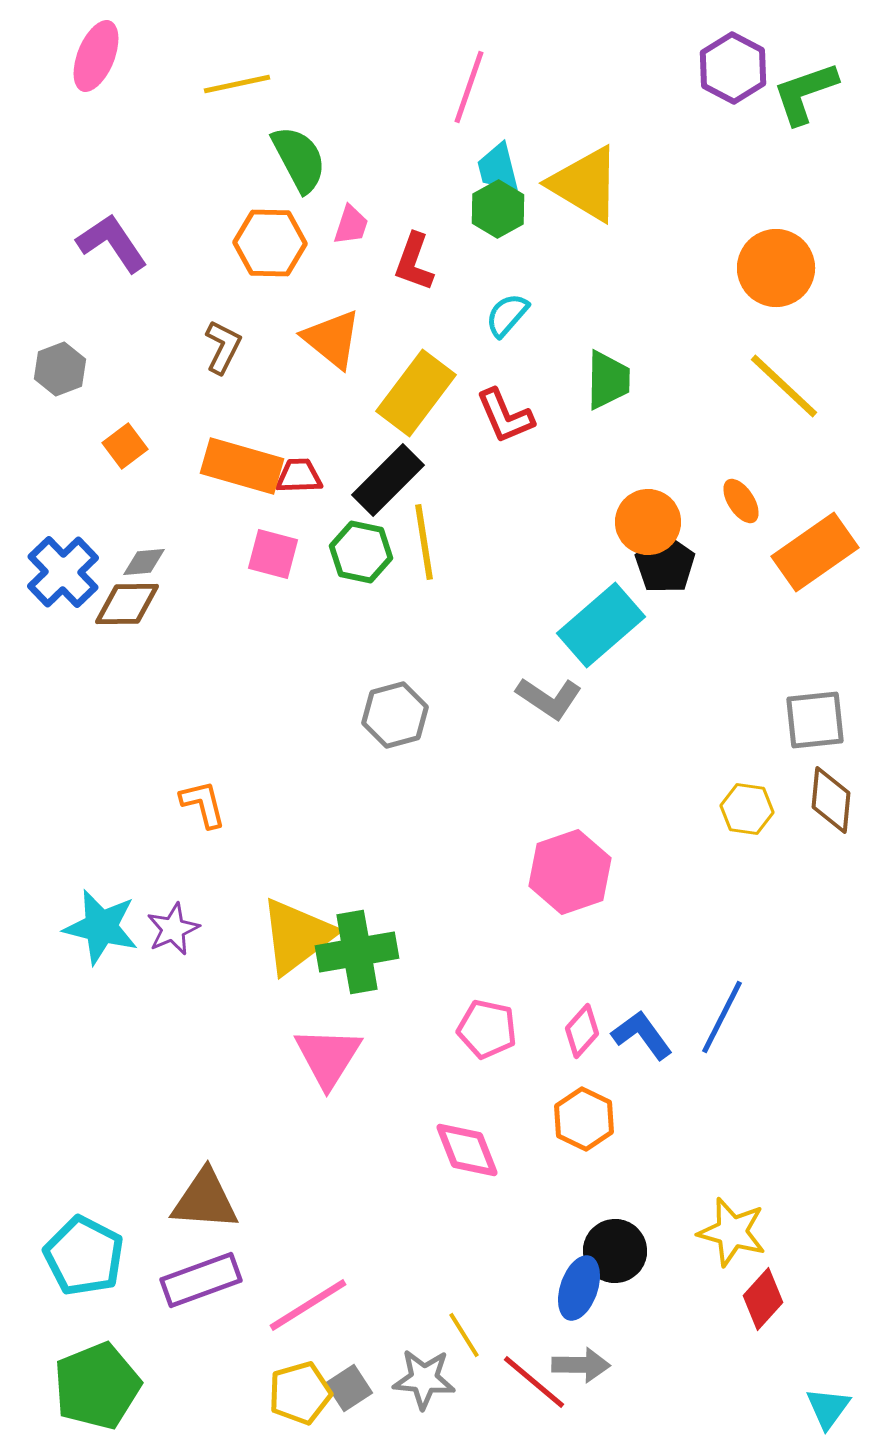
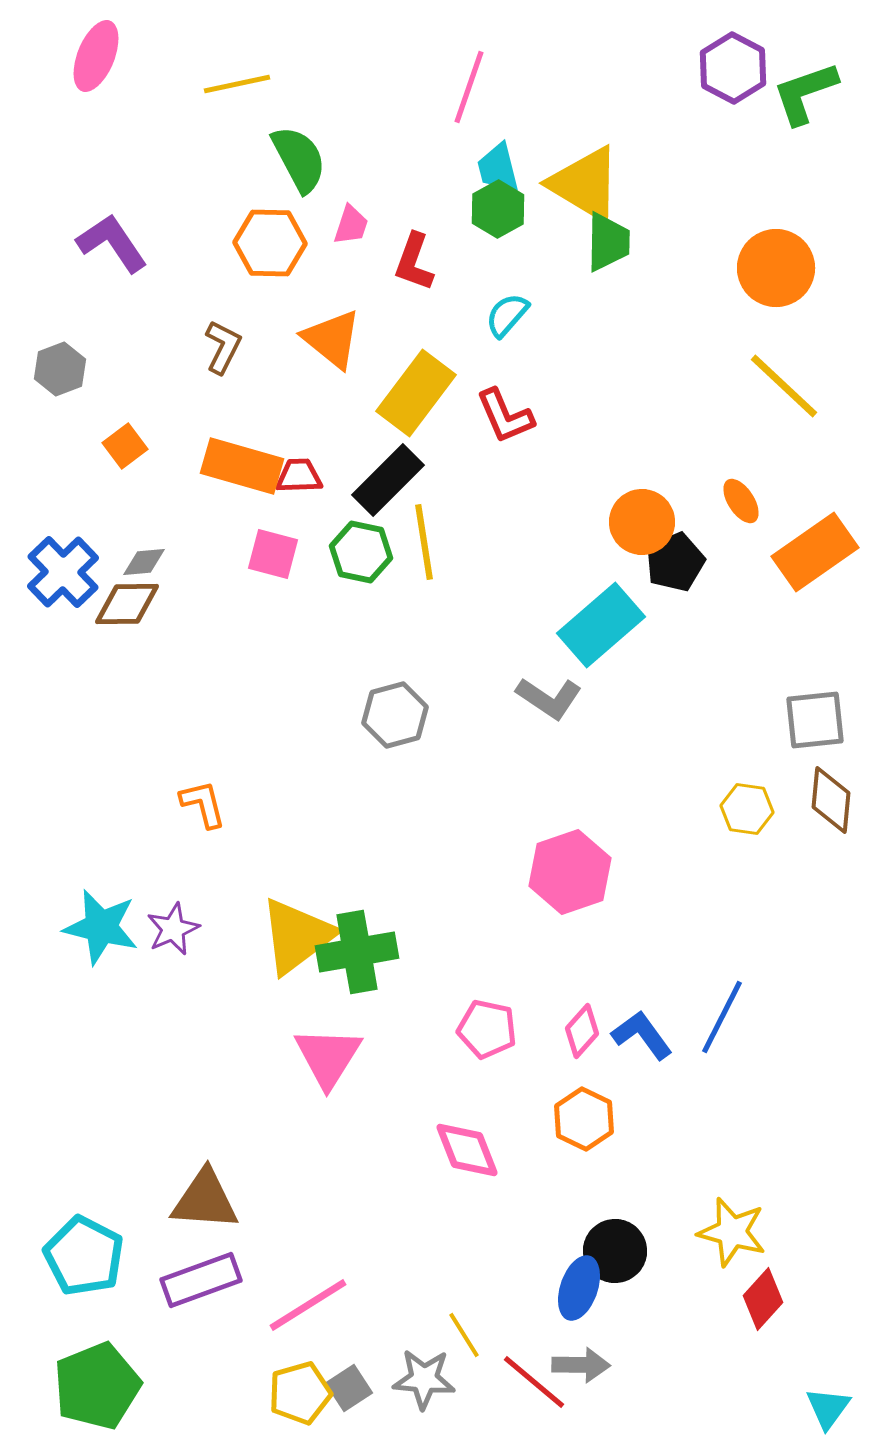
green trapezoid at (608, 380): moved 138 px up
orange circle at (648, 522): moved 6 px left
black pentagon at (665, 564): moved 10 px right, 2 px up; rotated 14 degrees clockwise
